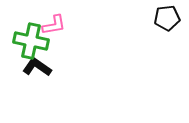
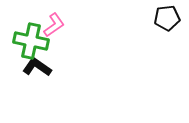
pink L-shape: rotated 25 degrees counterclockwise
